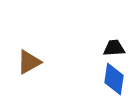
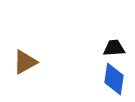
brown triangle: moved 4 px left
